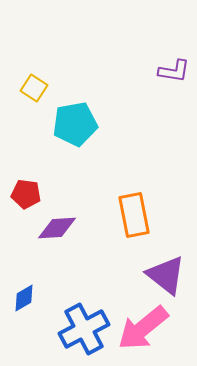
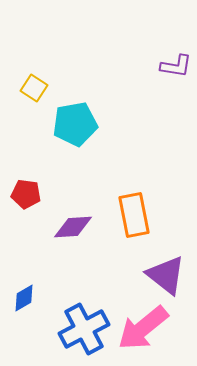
purple L-shape: moved 2 px right, 5 px up
purple diamond: moved 16 px right, 1 px up
